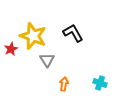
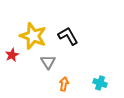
black L-shape: moved 5 px left, 3 px down
red star: moved 1 px right, 6 px down
gray triangle: moved 1 px right, 2 px down
